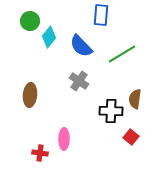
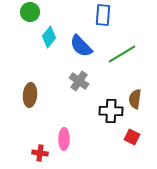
blue rectangle: moved 2 px right
green circle: moved 9 px up
red square: moved 1 px right; rotated 14 degrees counterclockwise
